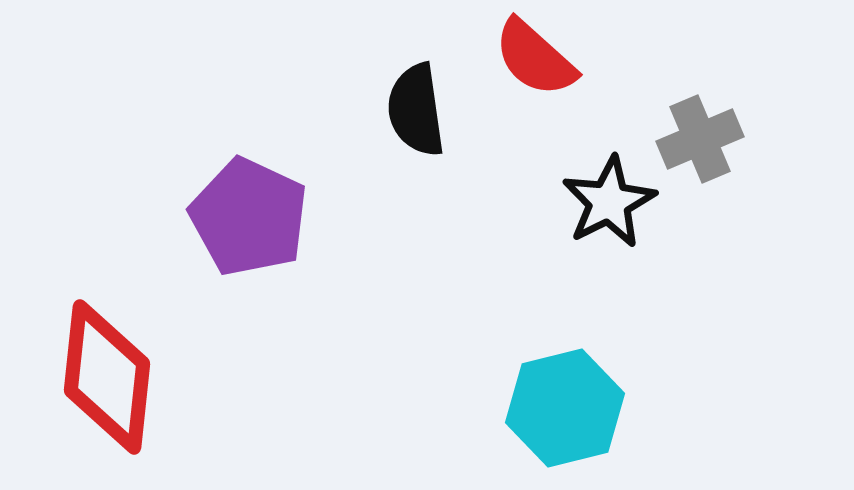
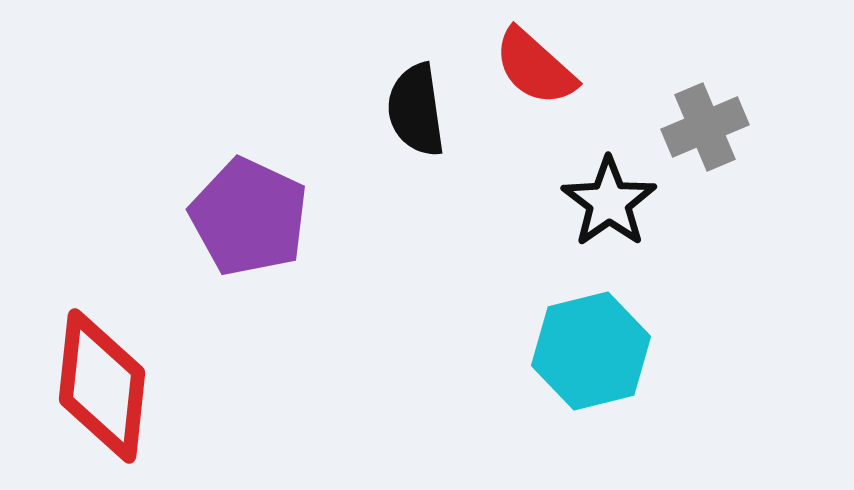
red semicircle: moved 9 px down
gray cross: moved 5 px right, 12 px up
black star: rotated 8 degrees counterclockwise
red diamond: moved 5 px left, 9 px down
cyan hexagon: moved 26 px right, 57 px up
